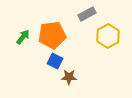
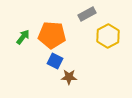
orange pentagon: rotated 12 degrees clockwise
